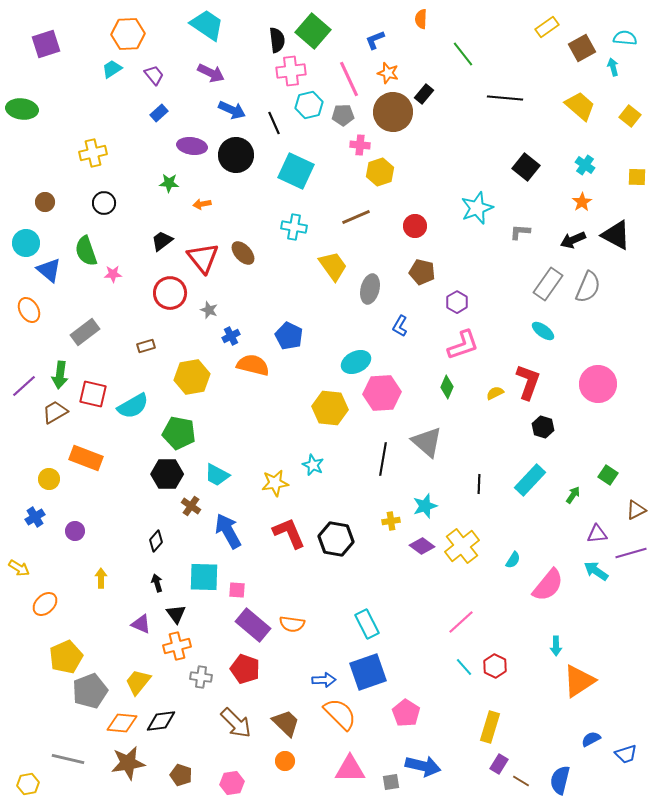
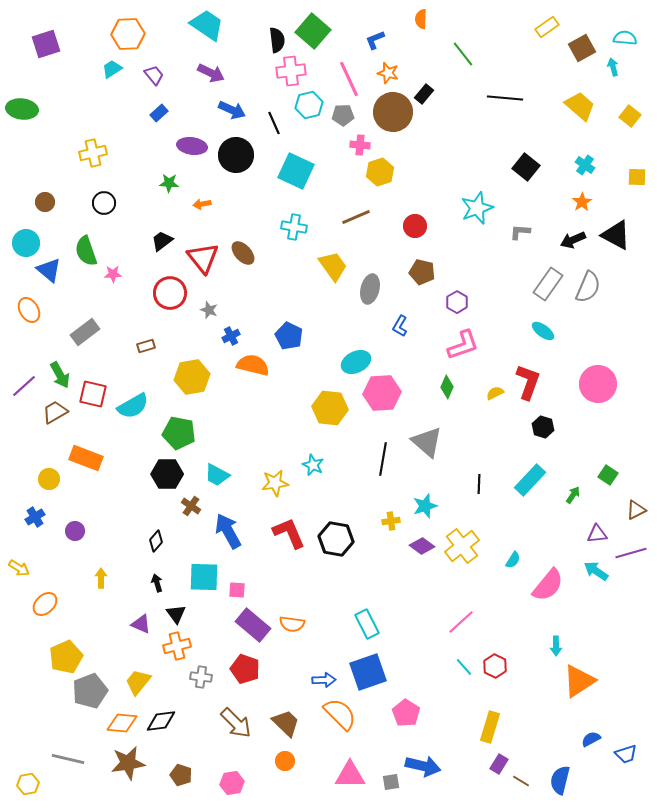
green arrow at (60, 375): rotated 36 degrees counterclockwise
pink triangle at (350, 769): moved 6 px down
